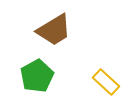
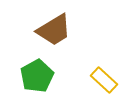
yellow rectangle: moved 2 px left, 2 px up
